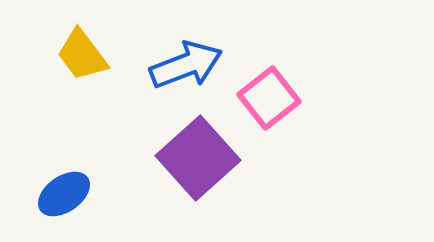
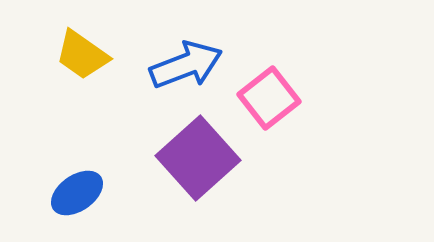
yellow trapezoid: rotated 18 degrees counterclockwise
blue ellipse: moved 13 px right, 1 px up
